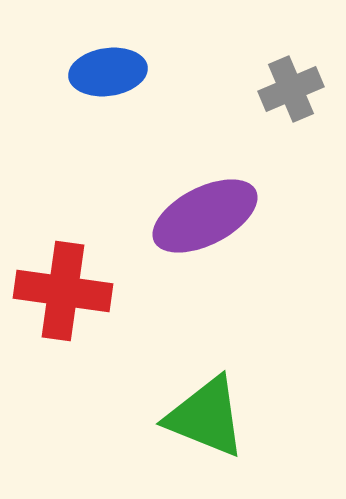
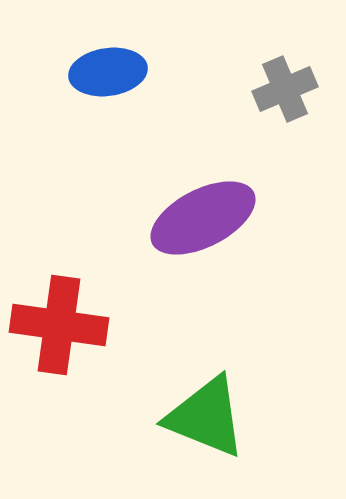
gray cross: moved 6 px left
purple ellipse: moved 2 px left, 2 px down
red cross: moved 4 px left, 34 px down
